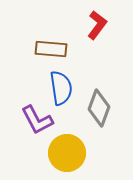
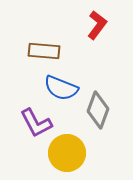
brown rectangle: moved 7 px left, 2 px down
blue semicircle: rotated 120 degrees clockwise
gray diamond: moved 1 px left, 2 px down
purple L-shape: moved 1 px left, 3 px down
